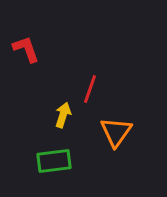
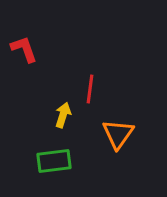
red L-shape: moved 2 px left
red line: rotated 12 degrees counterclockwise
orange triangle: moved 2 px right, 2 px down
